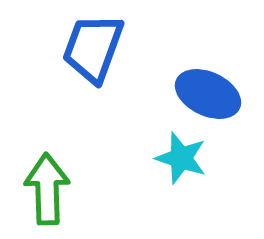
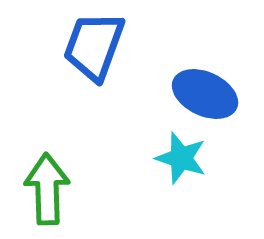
blue trapezoid: moved 1 px right, 2 px up
blue ellipse: moved 3 px left
